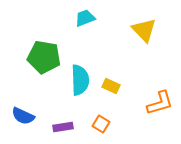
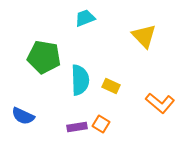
yellow triangle: moved 6 px down
orange L-shape: rotated 56 degrees clockwise
purple rectangle: moved 14 px right
